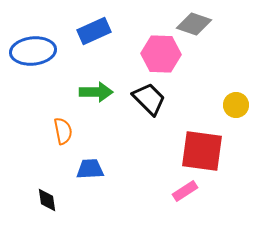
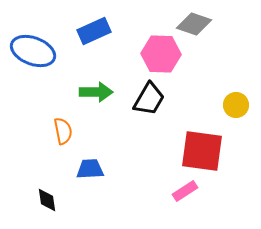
blue ellipse: rotated 27 degrees clockwise
black trapezoid: rotated 75 degrees clockwise
